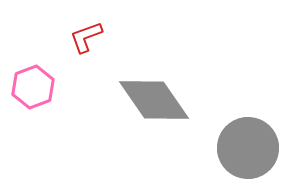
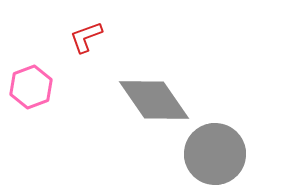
pink hexagon: moved 2 px left
gray circle: moved 33 px left, 6 px down
